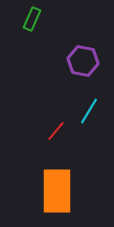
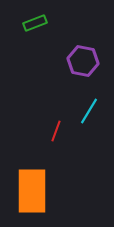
green rectangle: moved 3 px right, 4 px down; rotated 45 degrees clockwise
red line: rotated 20 degrees counterclockwise
orange rectangle: moved 25 px left
